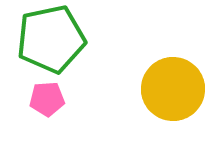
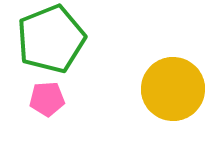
green pentagon: rotated 10 degrees counterclockwise
